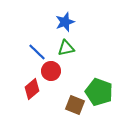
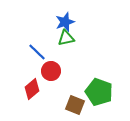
green triangle: moved 10 px up
